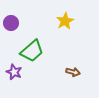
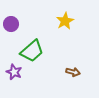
purple circle: moved 1 px down
